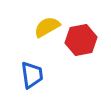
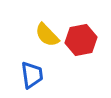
yellow semicircle: moved 8 px down; rotated 104 degrees counterclockwise
